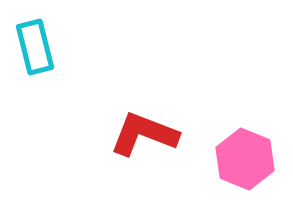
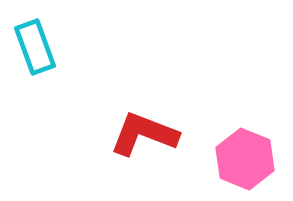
cyan rectangle: rotated 6 degrees counterclockwise
